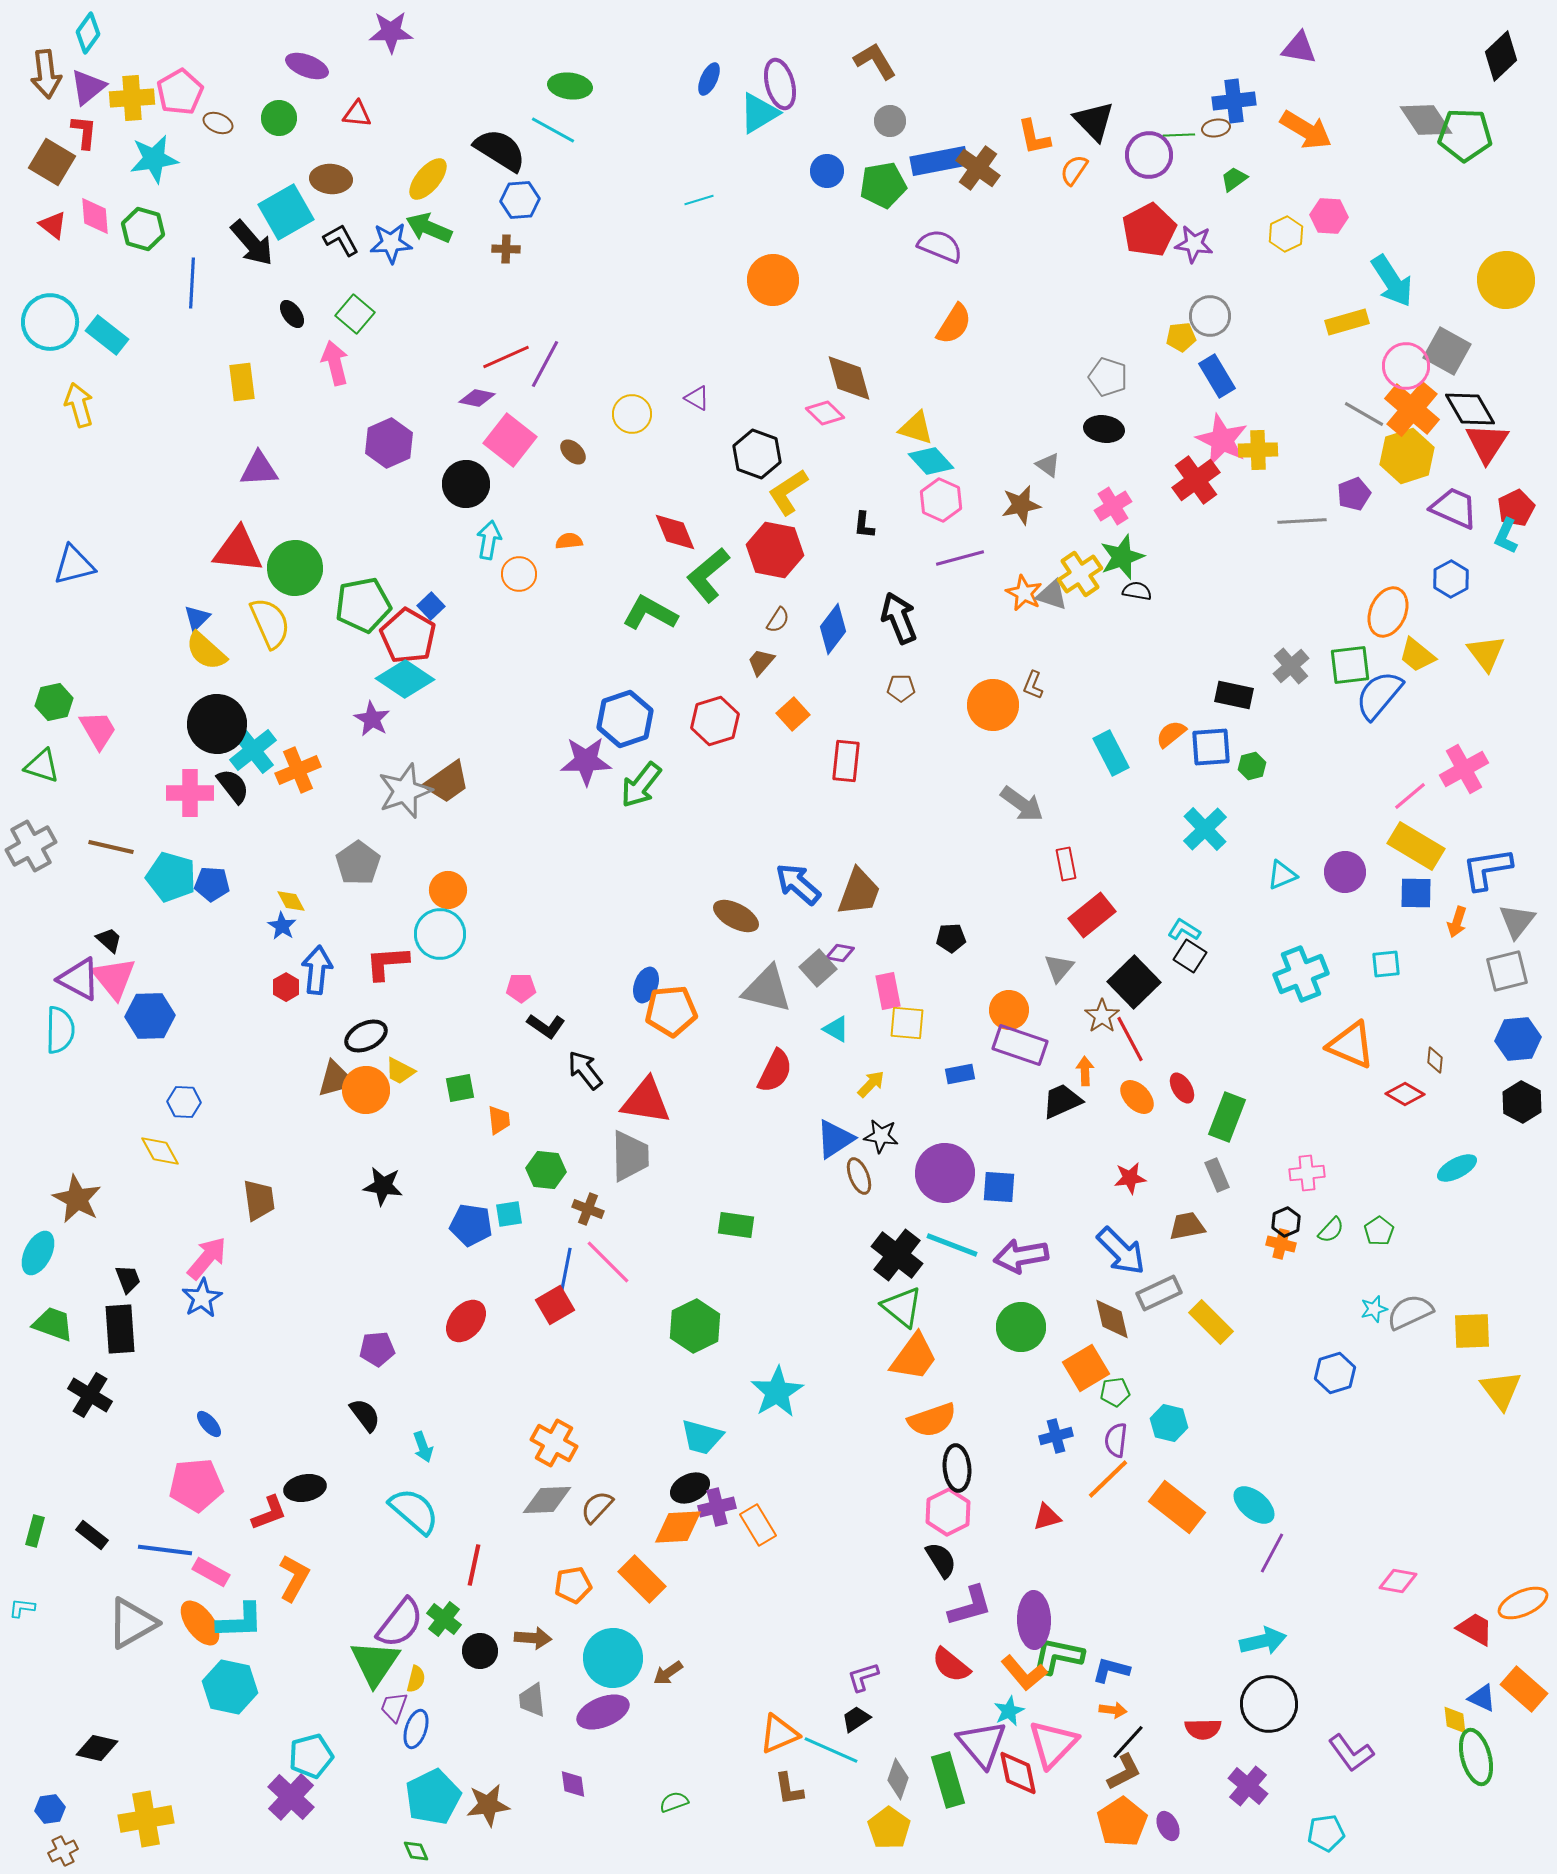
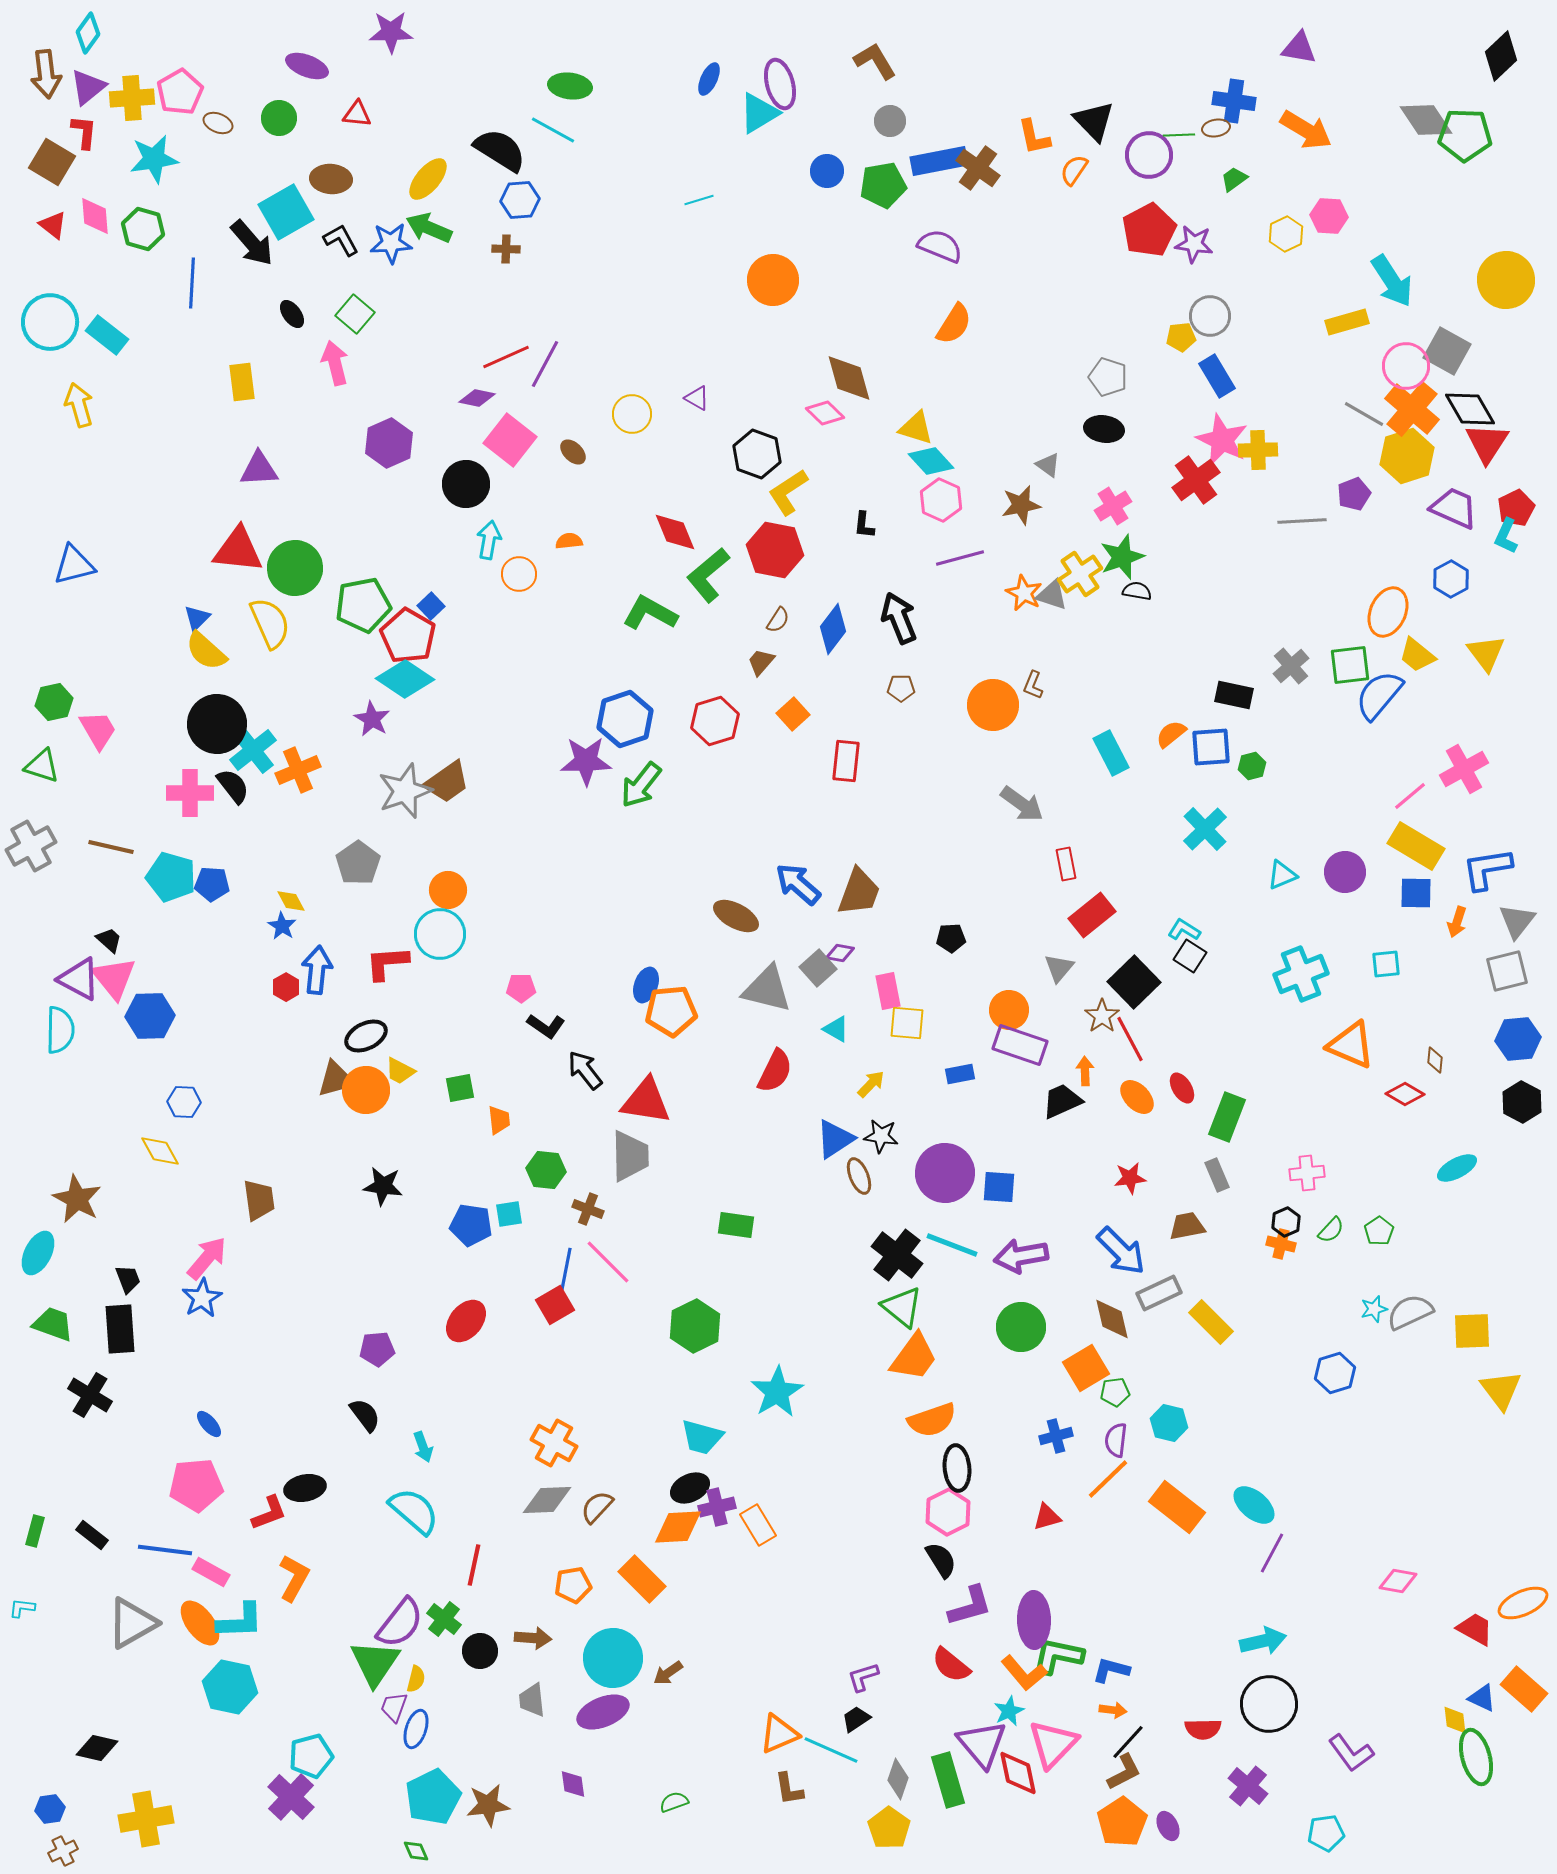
blue cross at (1234, 101): rotated 15 degrees clockwise
